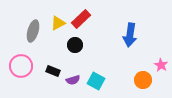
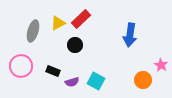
purple semicircle: moved 1 px left, 2 px down
